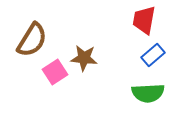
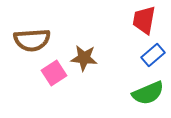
brown semicircle: rotated 54 degrees clockwise
pink square: moved 1 px left, 1 px down
green semicircle: rotated 20 degrees counterclockwise
